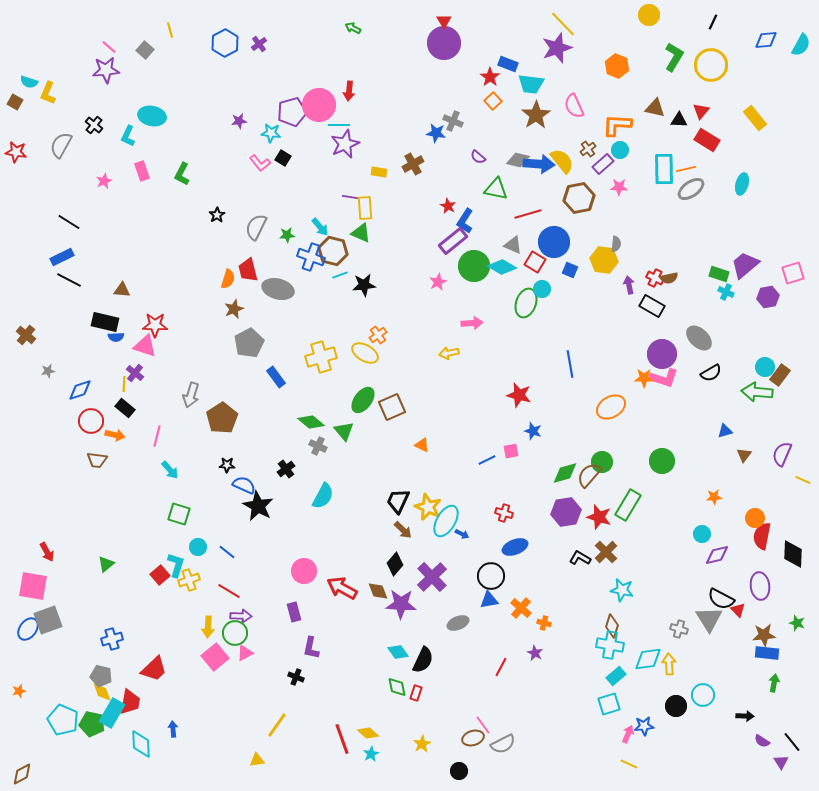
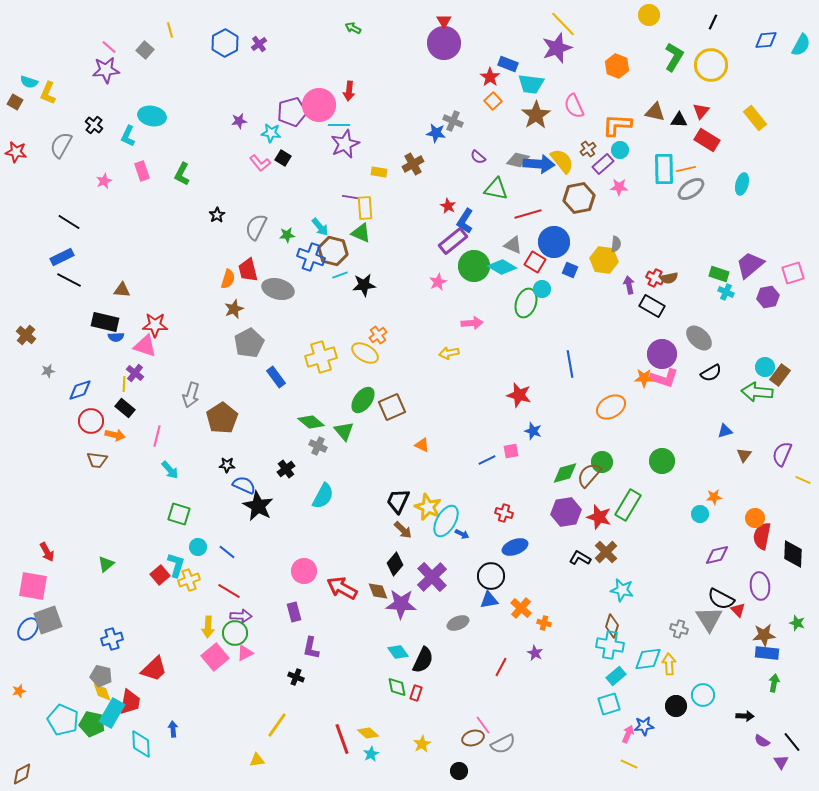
brown triangle at (655, 108): moved 4 px down
purple trapezoid at (745, 265): moved 5 px right
cyan circle at (702, 534): moved 2 px left, 20 px up
